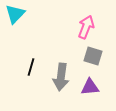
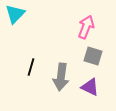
purple triangle: rotated 30 degrees clockwise
